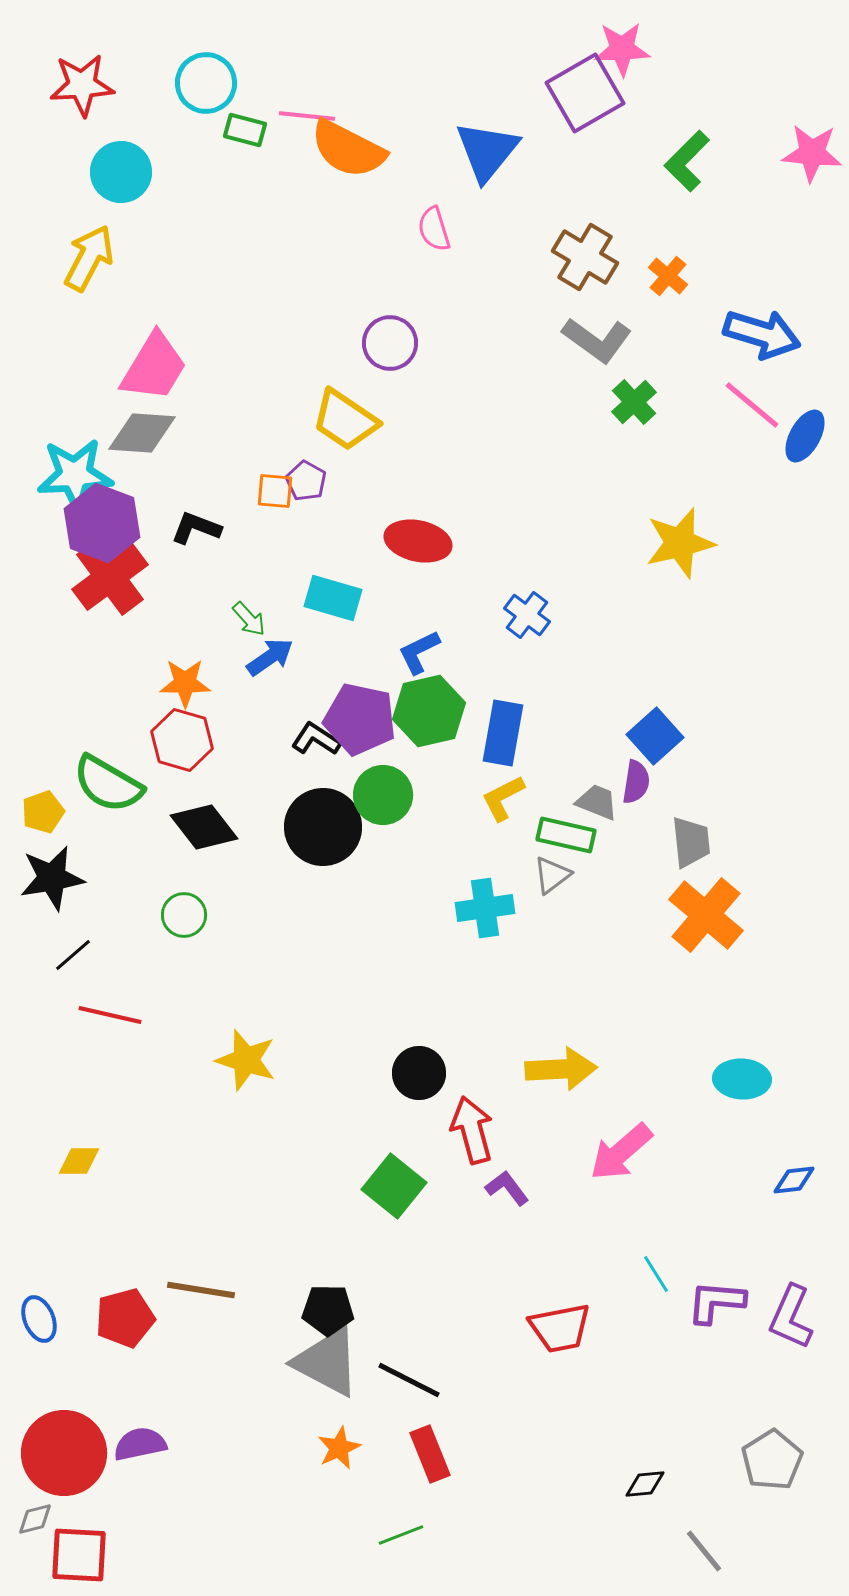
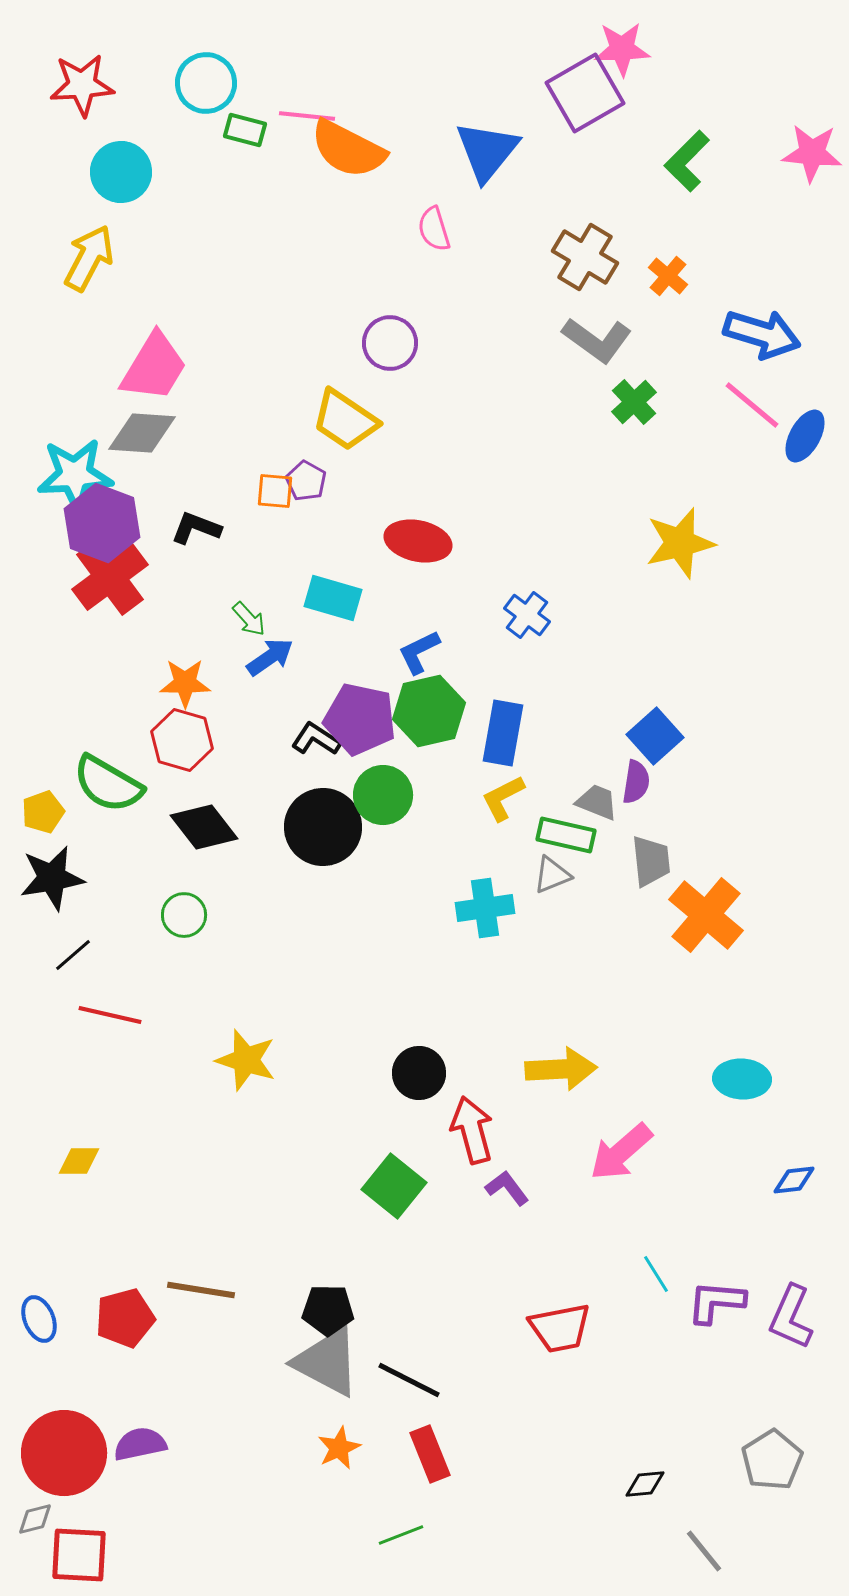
gray trapezoid at (691, 842): moved 40 px left, 19 px down
gray triangle at (552, 875): rotated 15 degrees clockwise
